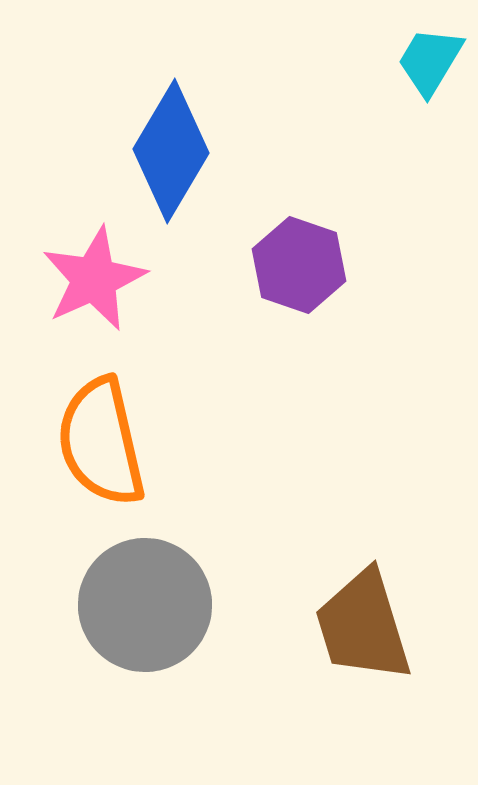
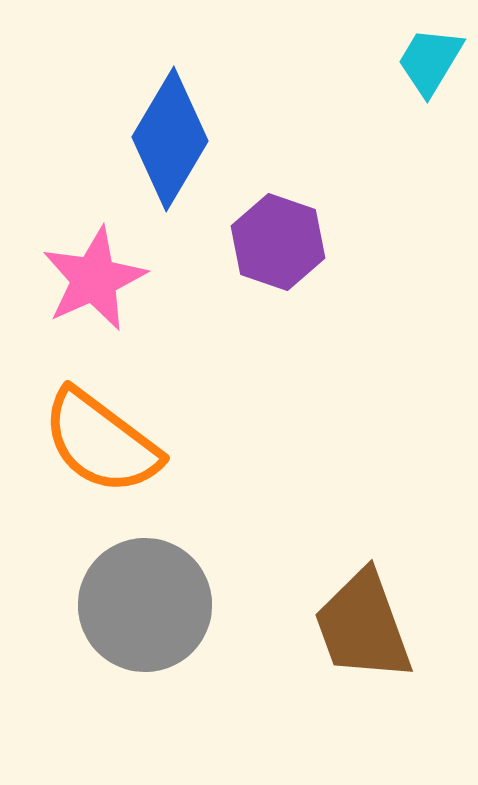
blue diamond: moved 1 px left, 12 px up
purple hexagon: moved 21 px left, 23 px up
orange semicircle: rotated 40 degrees counterclockwise
brown trapezoid: rotated 3 degrees counterclockwise
